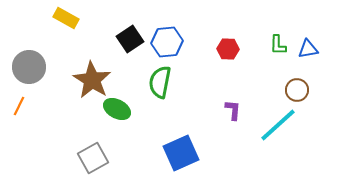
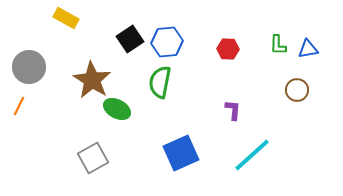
cyan line: moved 26 px left, 30 px down
